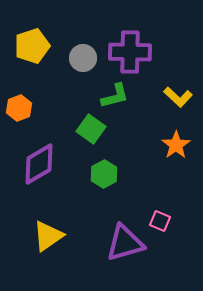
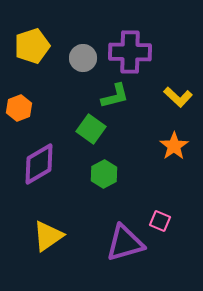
orange star: moved 2 px left, 1 px down
